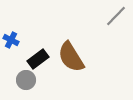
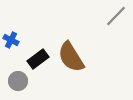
gray circle: moved 8 px left, 1 px down
